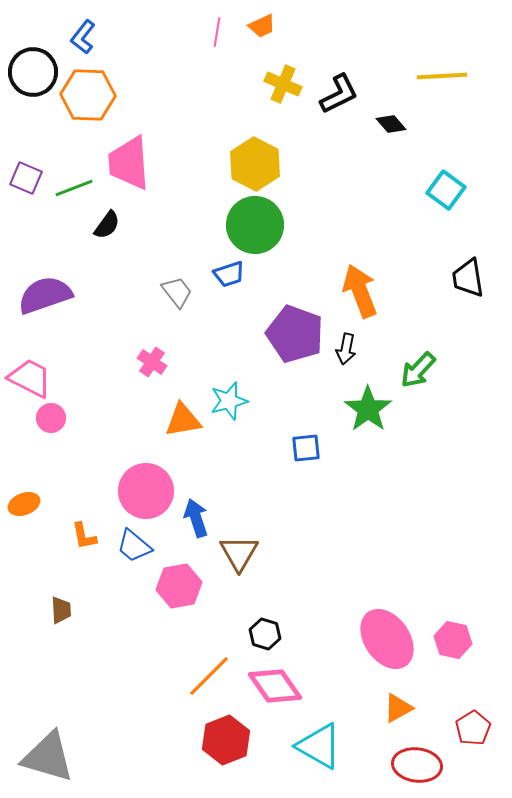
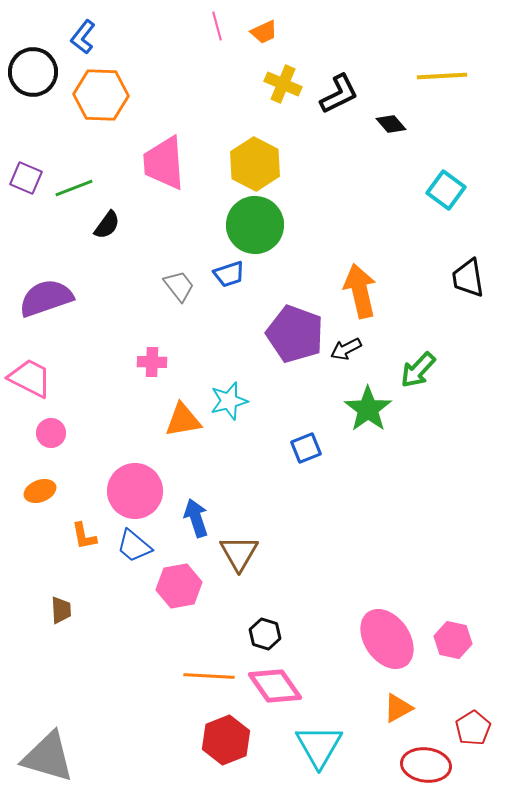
orange trapezoid at (262, 26): moved 2 px right, 6 px down
pink line at (217, 32): moved 6 px up; rotated 24 degrees counterclockwise
orange hexagon at (88, 95): moved 13 px right
pink trapezoid at (129, 163): moved 35 px right
orange arrow at (360, 291): rotated 8 degrees clockwise
gray trapezoid at (177, 292): moved 2 px right, 6 px up
purple semicircle at (45, 295): moved 1 px right, 3 px down
black arrow at (346, 349): rotated 52 degrees clockwise
pink cross at (152, 362): rotated 32 degrees counterclockwise
pink circle at (51, 418): moved 15 px down
blue square at (306, 448): rotated 16 degrees counterclockwise
pink circle at (146, 491): moved 11 px left
orange ellipse at (24, 504): moved 16 px right, 13 px up
orange line at (209, 676): rotated 48 degrees clockwise
cyan triangle at (319, 746): rotated 30 degrees clockwise
red ellipse at (417, 765): moved 9 px right
